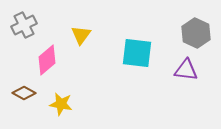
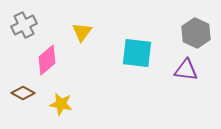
yellow triangle: moved 1 px right, 3 px up
brown diamond: moved 1 px left
